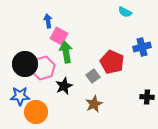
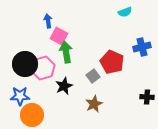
cyan semicircle: rotated 48 degrees counterclockwise
orange circle: moved 4 px left, 3 px down
